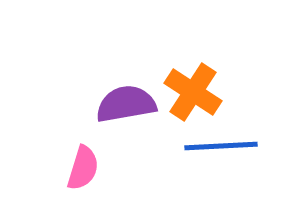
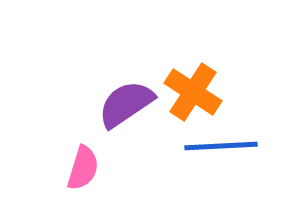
purple semicircle: rotated 24 degrees counterclockwise
